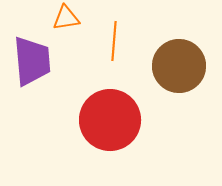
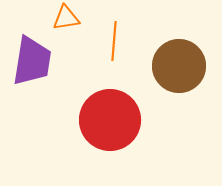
purple trapezoid: rotated 14 degrees clockwise
